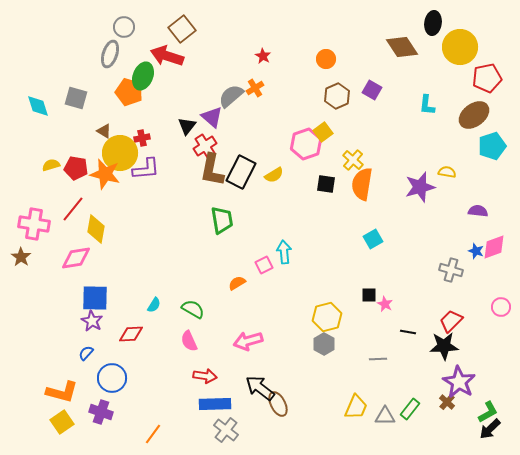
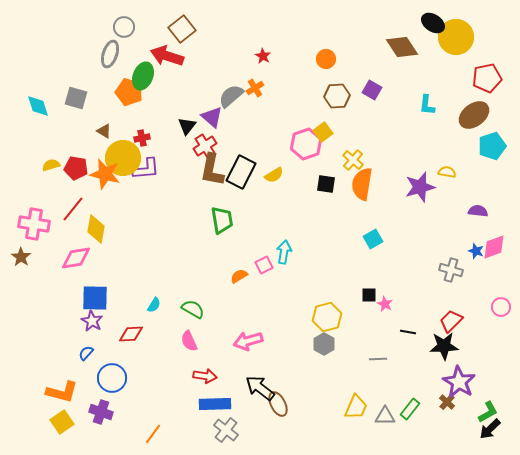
black ellipse at (433, 23): rotated 65 degrees counterclockwise
yellow circle at (460, 47): moved 4 px left, 10 px up
brown hexagon at (337, 96): rotated 20 degrees clockwise
yellow circle at (120, 153): moved 3 px right, 5 px down
cyan arrow at (284, 252): rotated 15 degrees clockwise
orange semicircle at (237, 283): moved 2 px right, 7 px up
